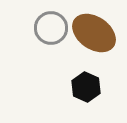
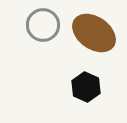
gray circle: moved 8 px left, 3 px up
